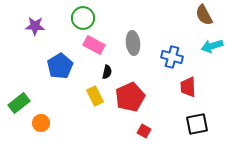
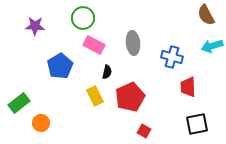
brown semicircle: moved 2 px right
